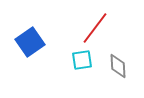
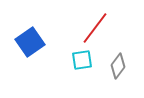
gray diamond: rotated 40 degrees clockwise
